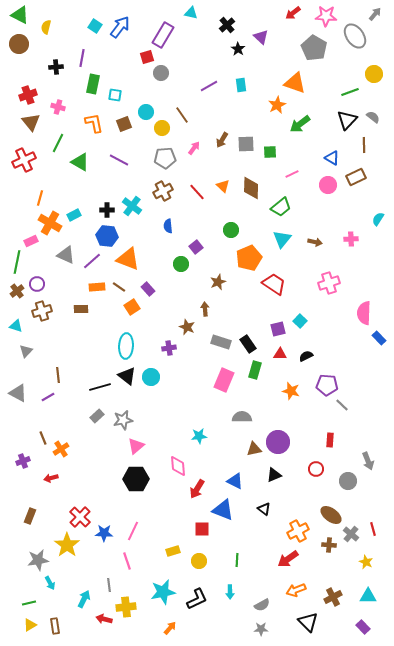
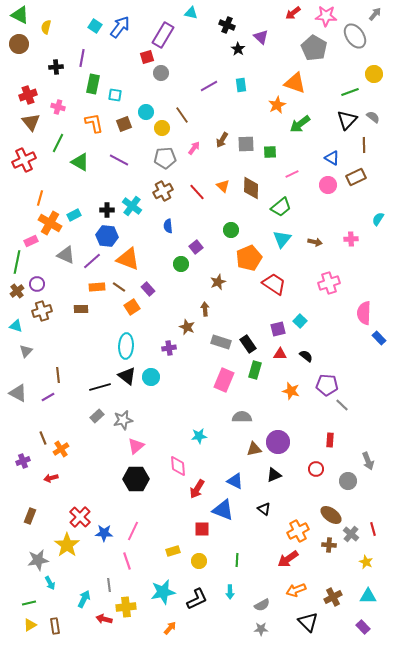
black cross at (227, 25): rotated 28 degrees counterclockwise
black semicircle at (306, 356): rotated 64 degrees clockwise
